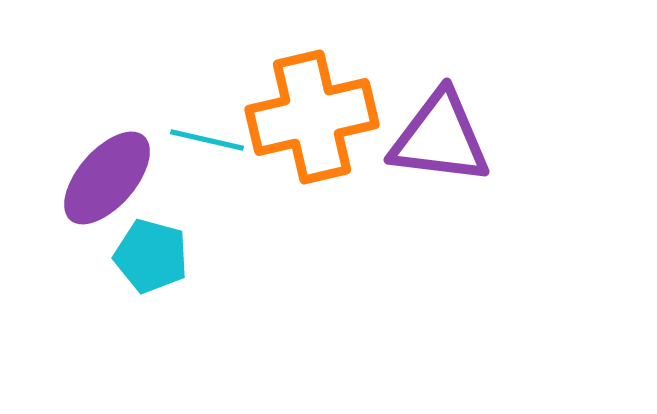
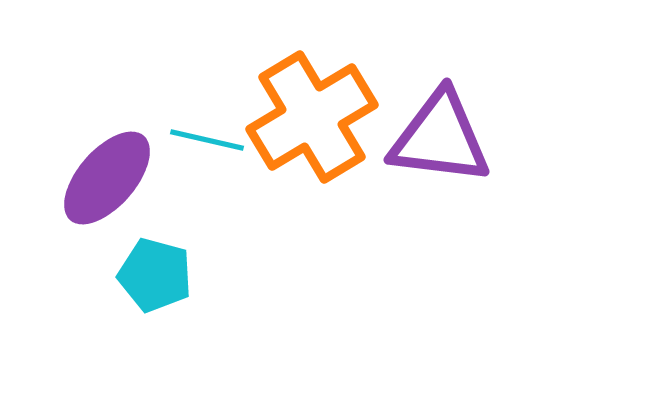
orange cross: rotated 18 degrees counterclockwise
cyan pentagon: moved 4 px right, 19 px down
